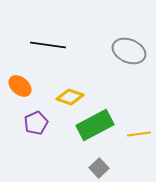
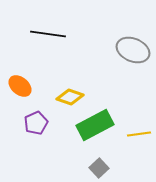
black line: moved 11 px up
gray ellipse: moved 4 px right, 1 px up
